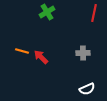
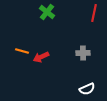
green cross: rotated 21 degrees counterclockwise
red arrow: rotated 70 degrees counterclockwise
